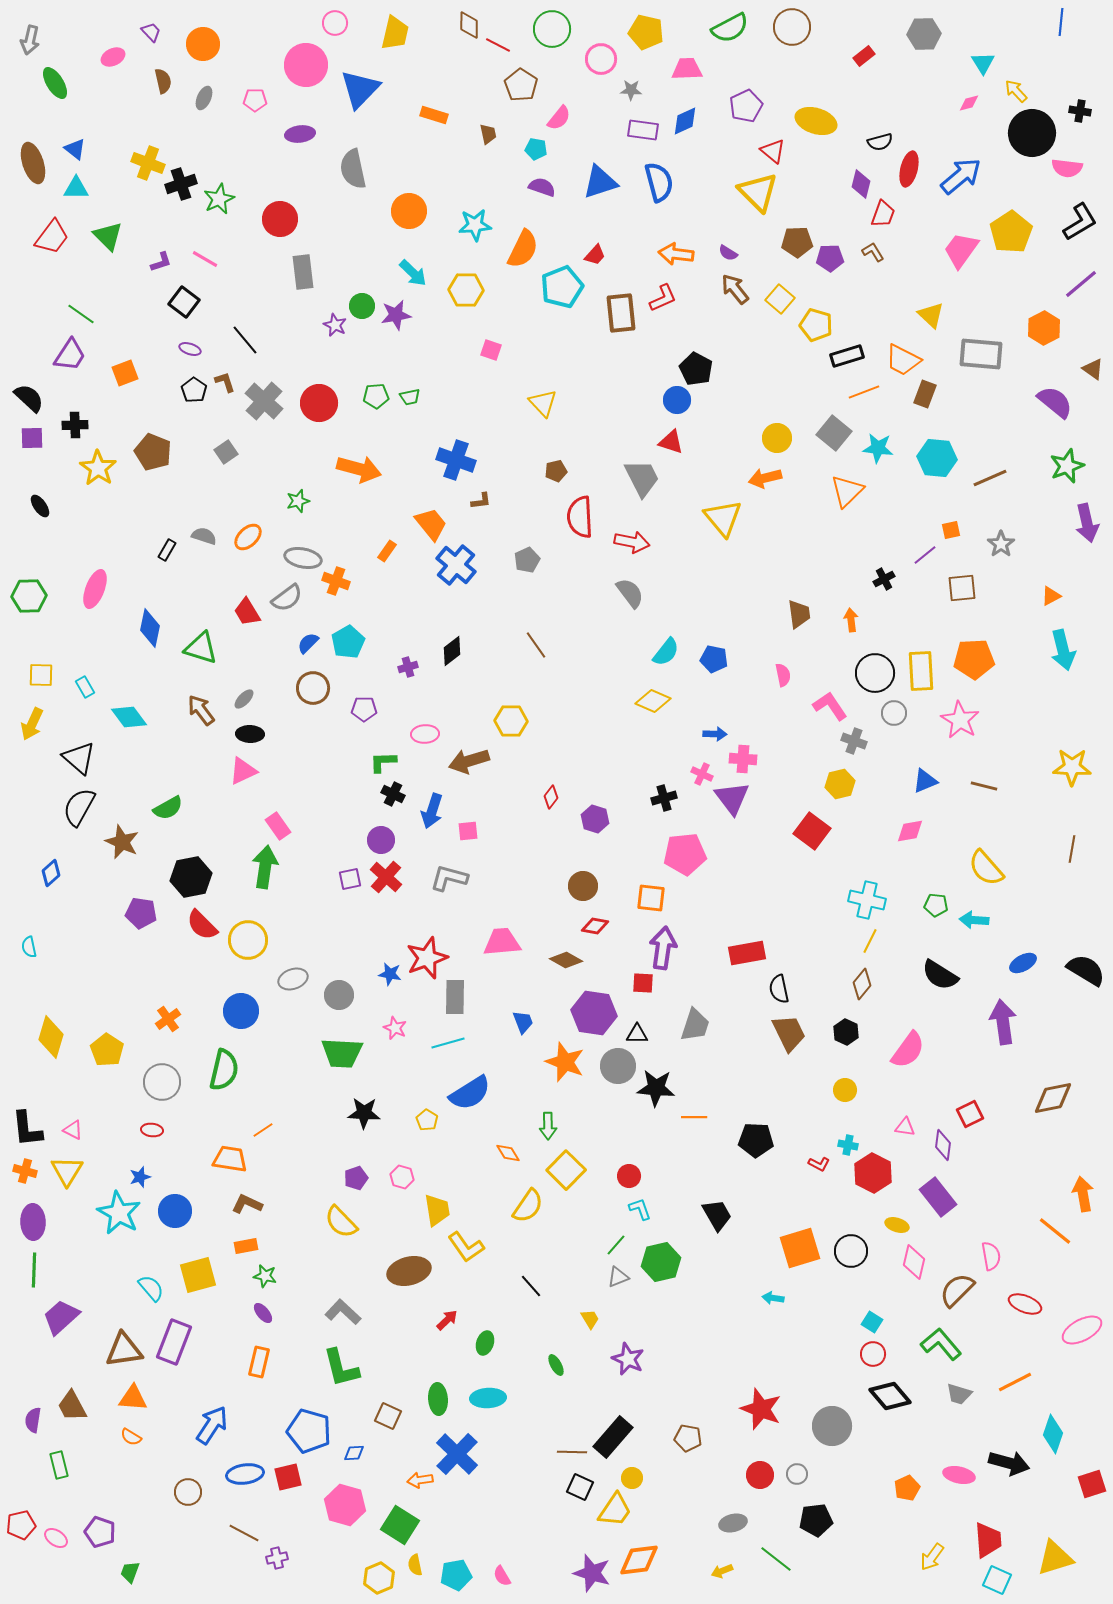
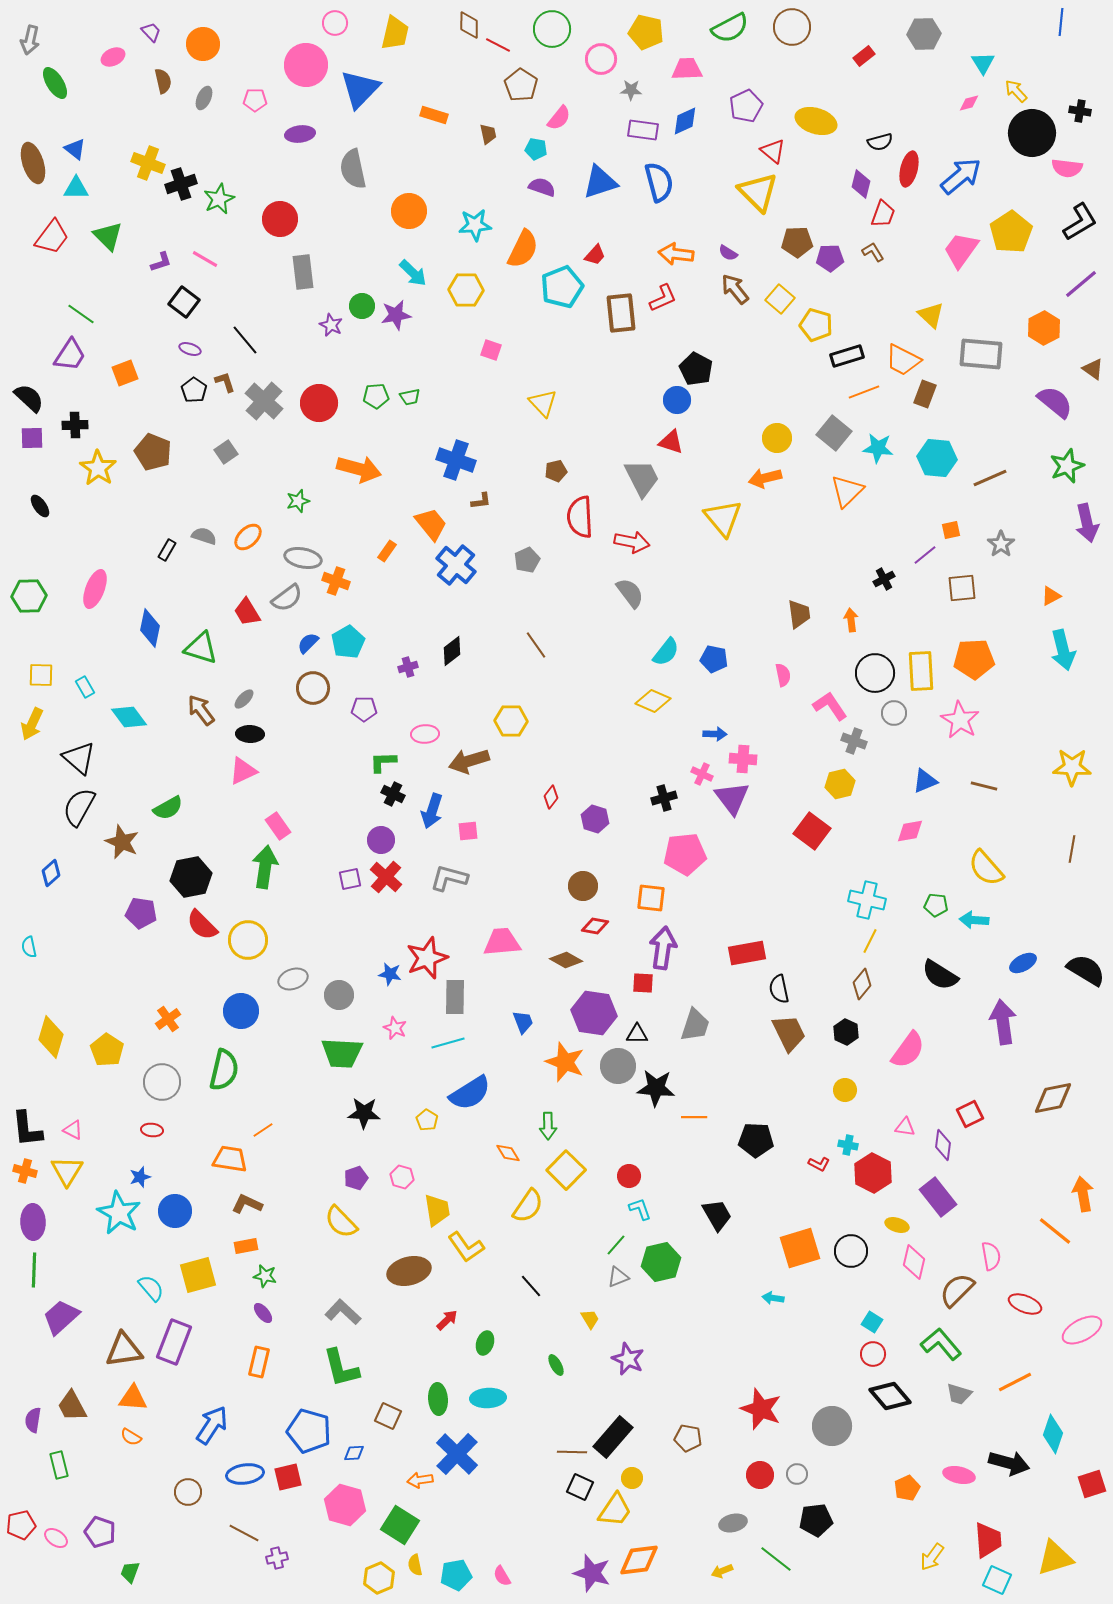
purple star at (335, 325): moved 4 px left
